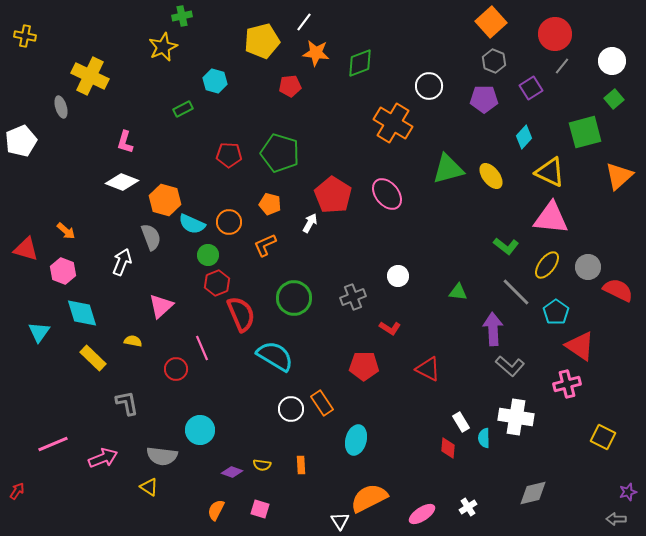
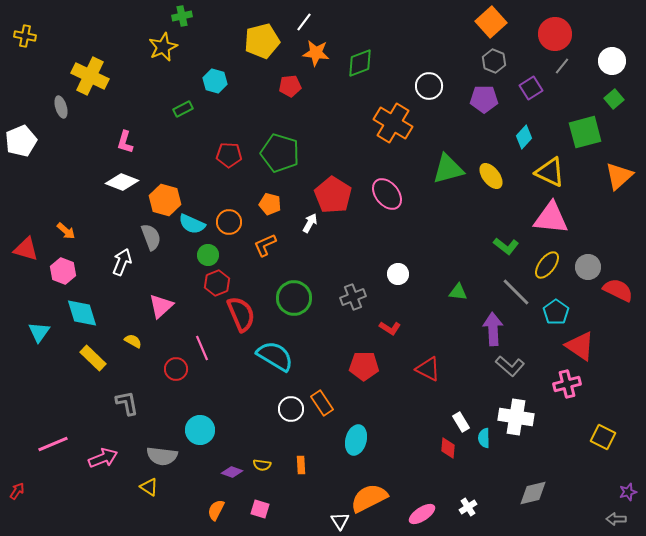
white circle at (398, 276): moved 2 px up
yellow semicircle at (133, 341): rotated 18 degrees clockwise
